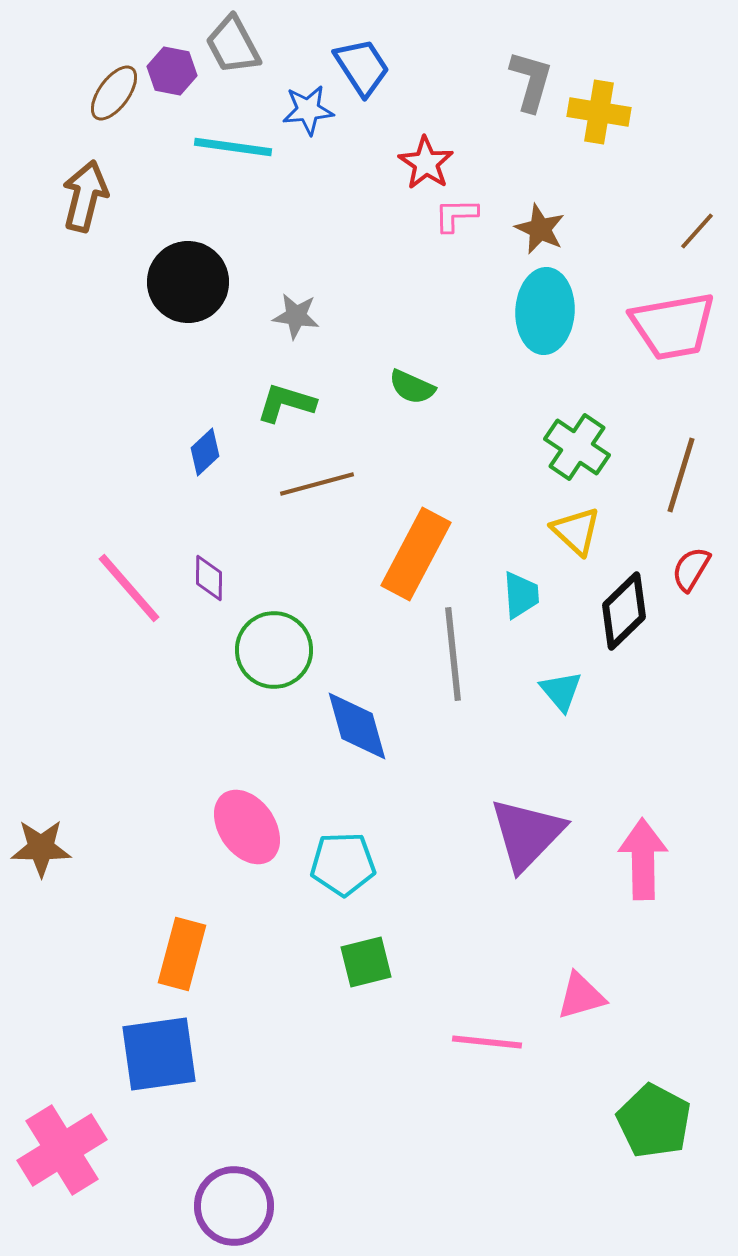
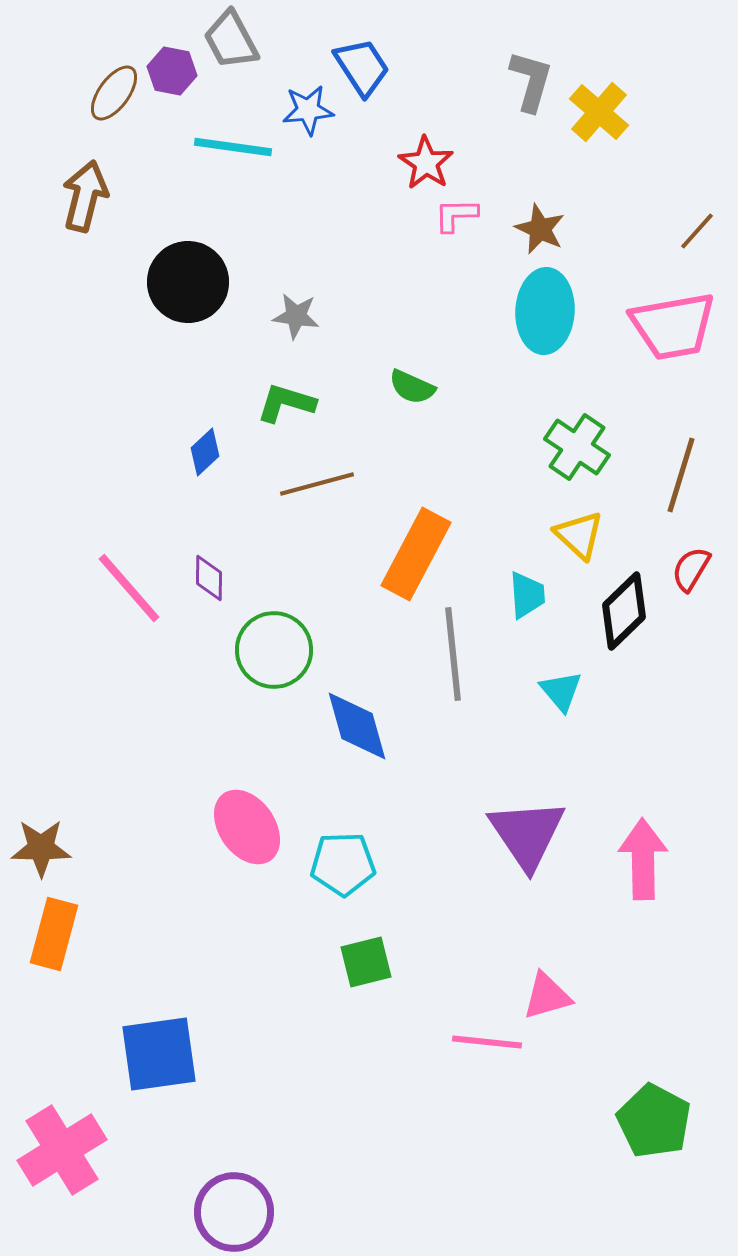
gray trapezoid at (233, 45): moved 2 px left, 5 px up
yellow cross at (599, 112): rotated 32 degrees clockwise
yellow triangle at (576, 531): moved 3 px right, 4 px down
cyan trapezoid at (521, 595): moved 6 px right
purple triangle at (527, 834): rotated 18 degrees counterclockwise
orange rectangle at (182, 954): moved 128 px left, 20 px up
pink triangle at (581, 996): moved 34 px left
purple circle at (234, 1206): moved 6 px down
